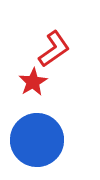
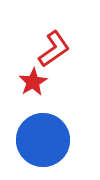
blue circle: moved 6 px right
